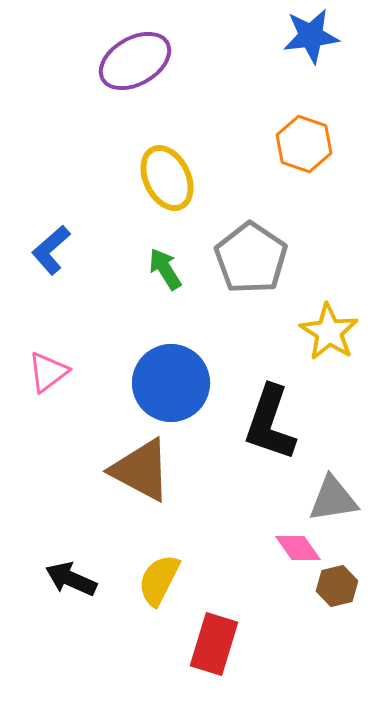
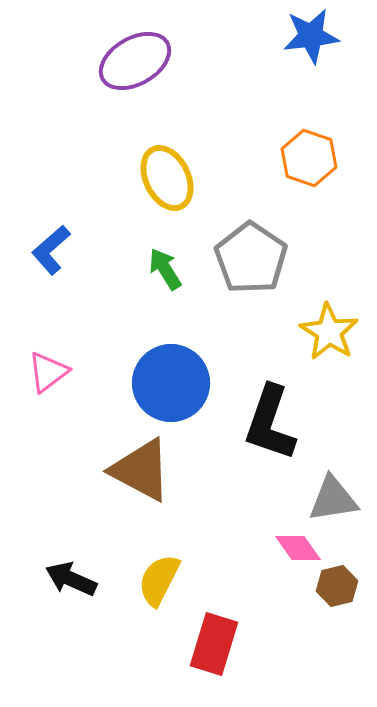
orange hexagon: moved 5 px right, 14 px down
